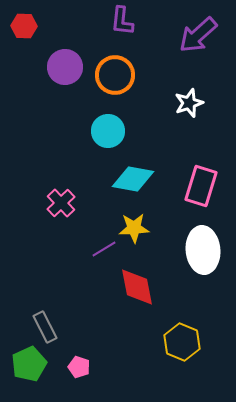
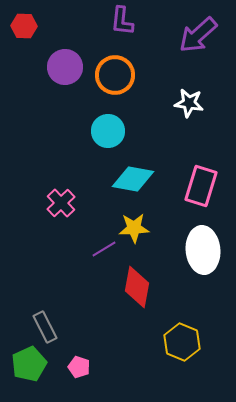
white star: rotated 28 degrees clockwise
red diamond: rotated 21 degrees clockwise
